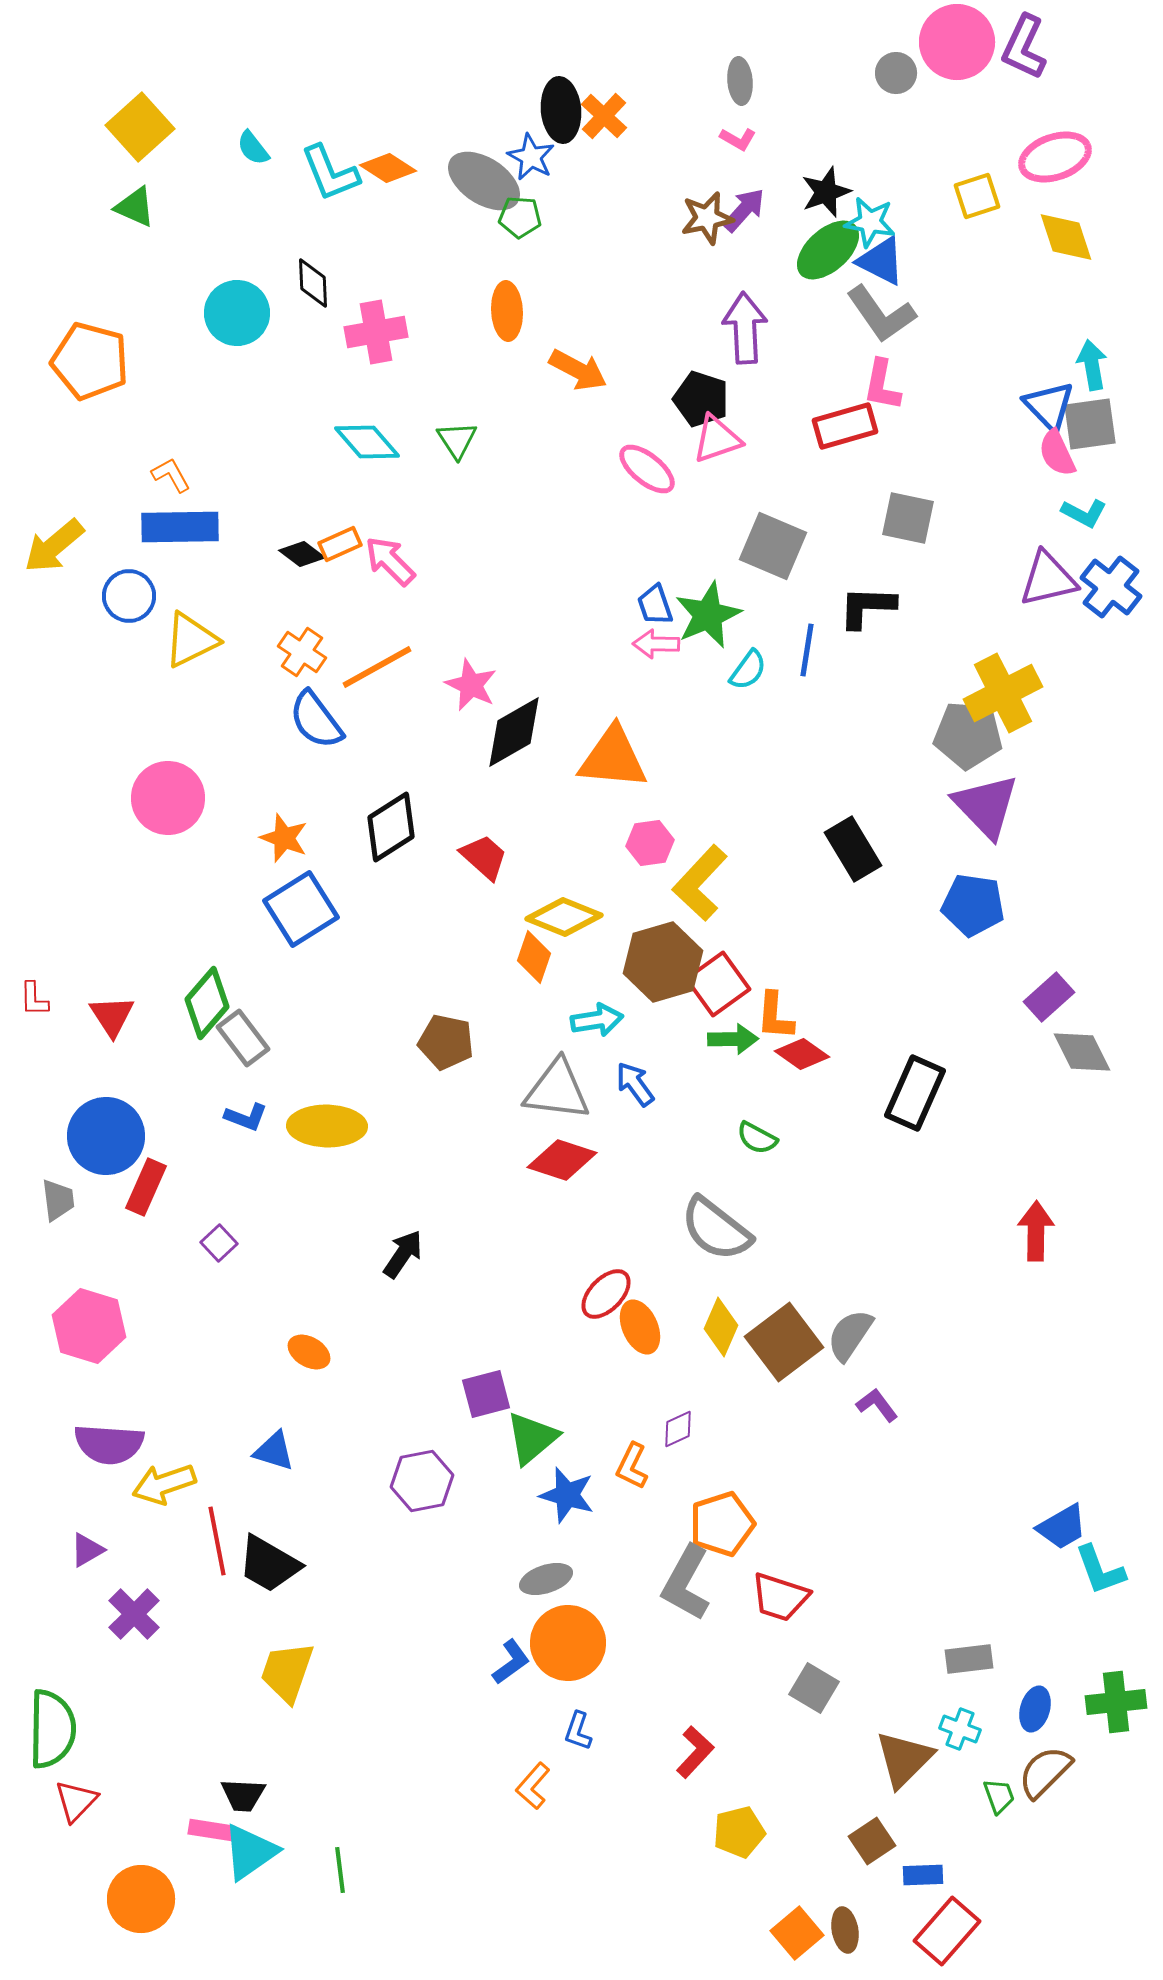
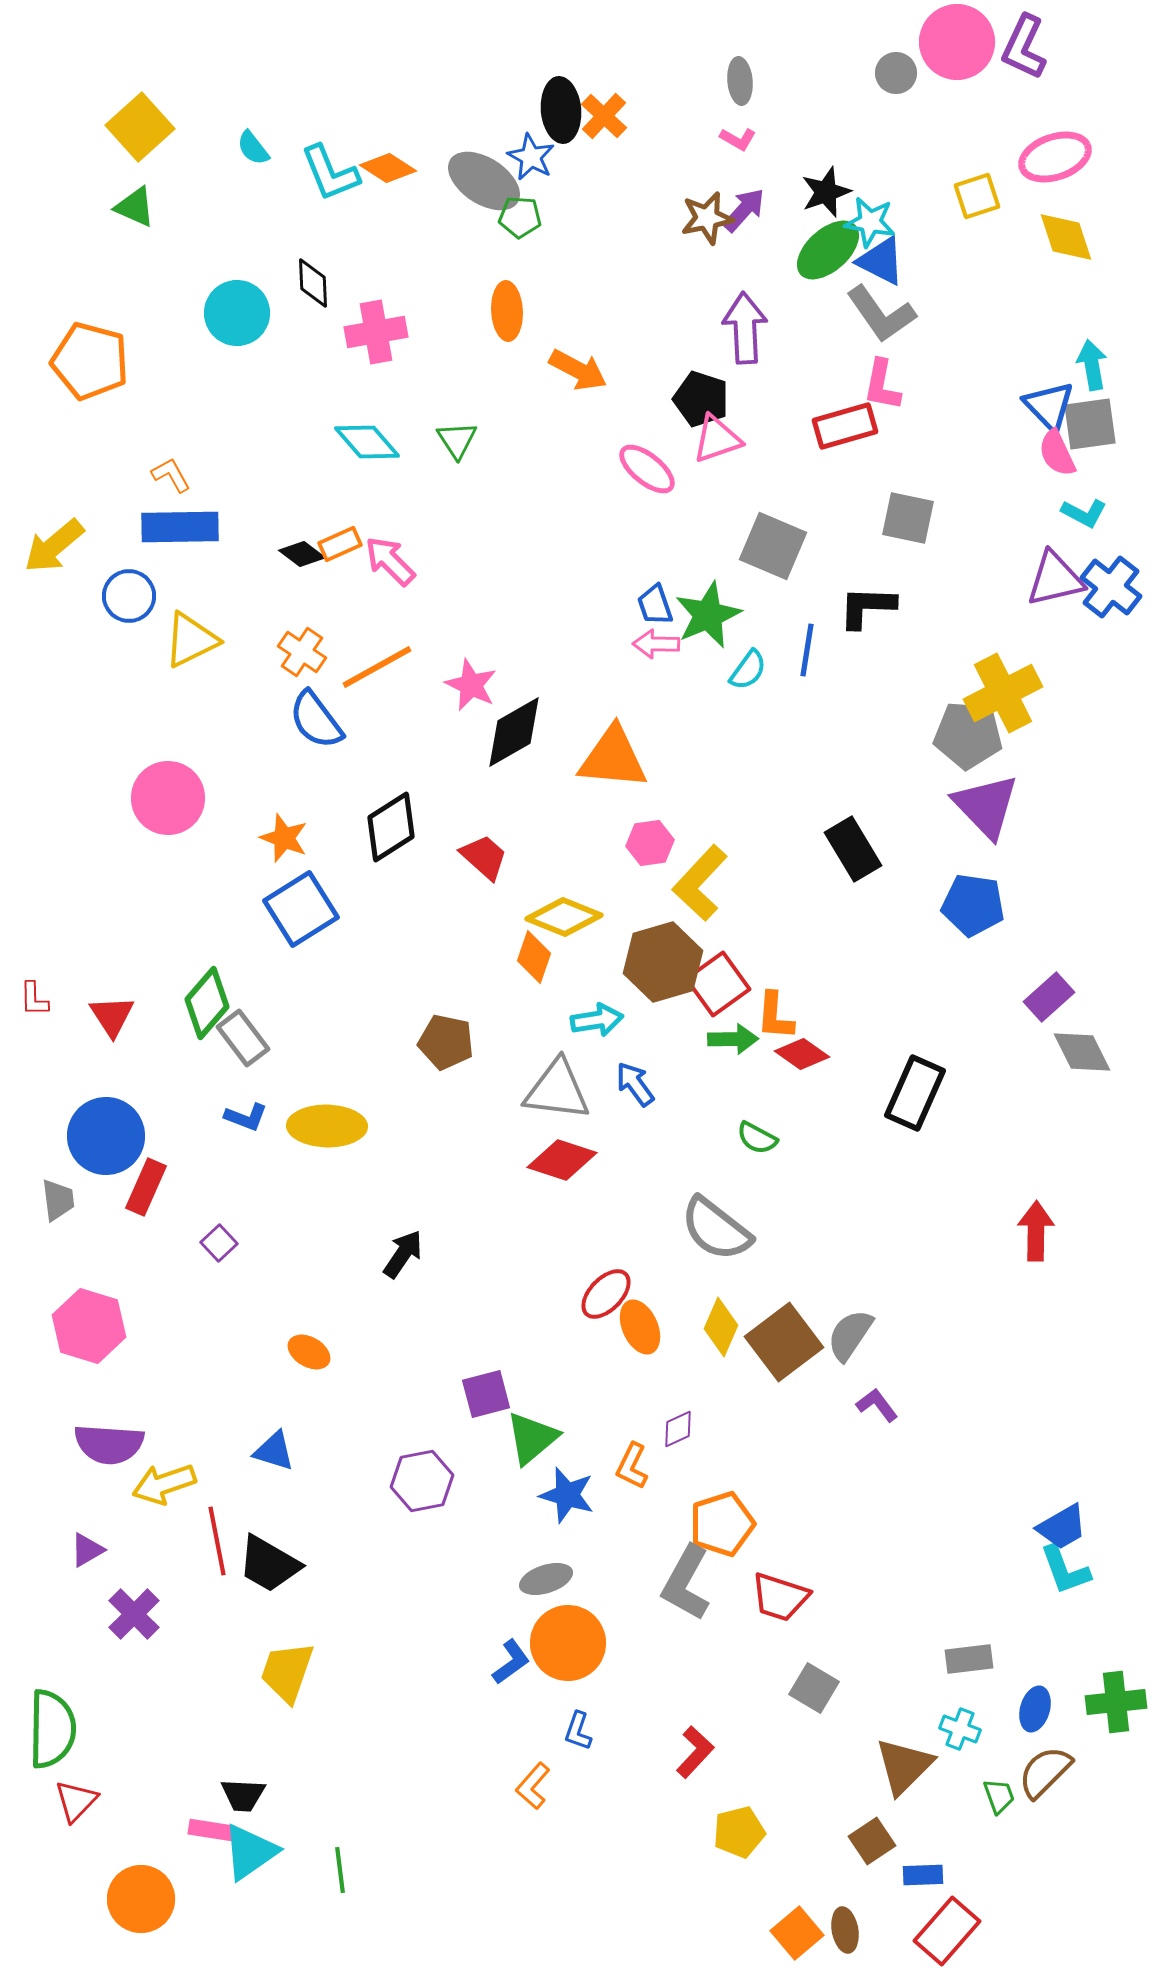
purple triangle at (1048, 579): moved 7 px right
cyan L-shape at (1100, 1570): moved 35 px left
brown triangle at (904, 1759): moved 7 px down
